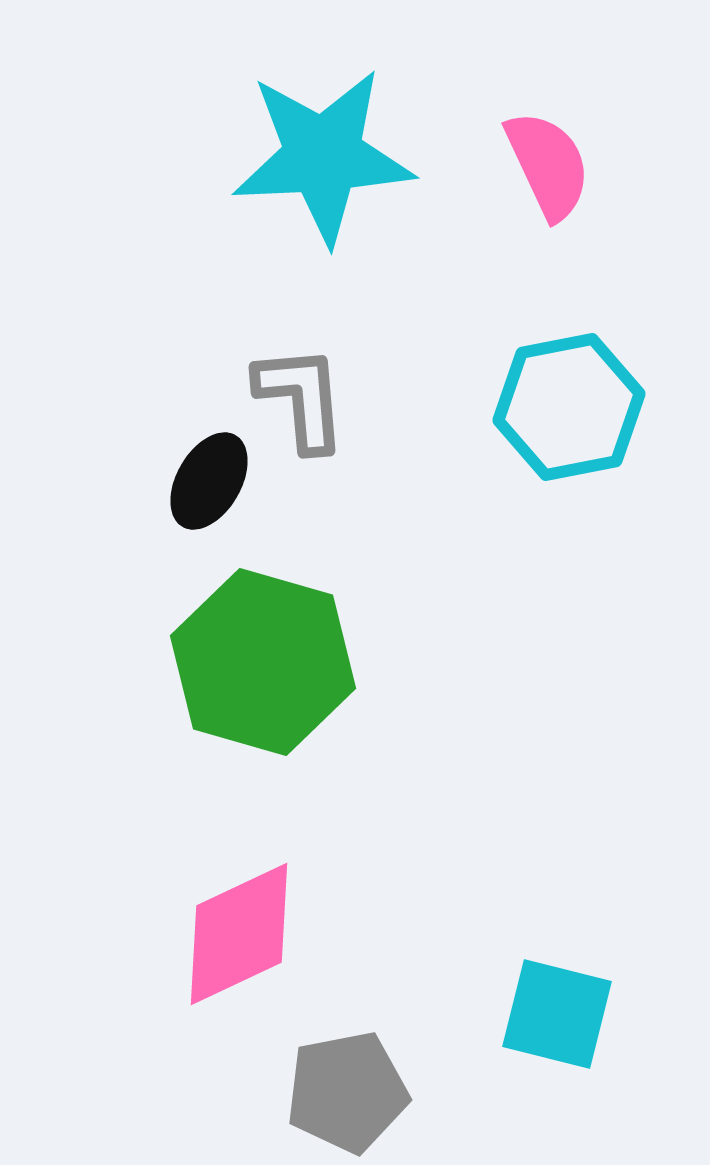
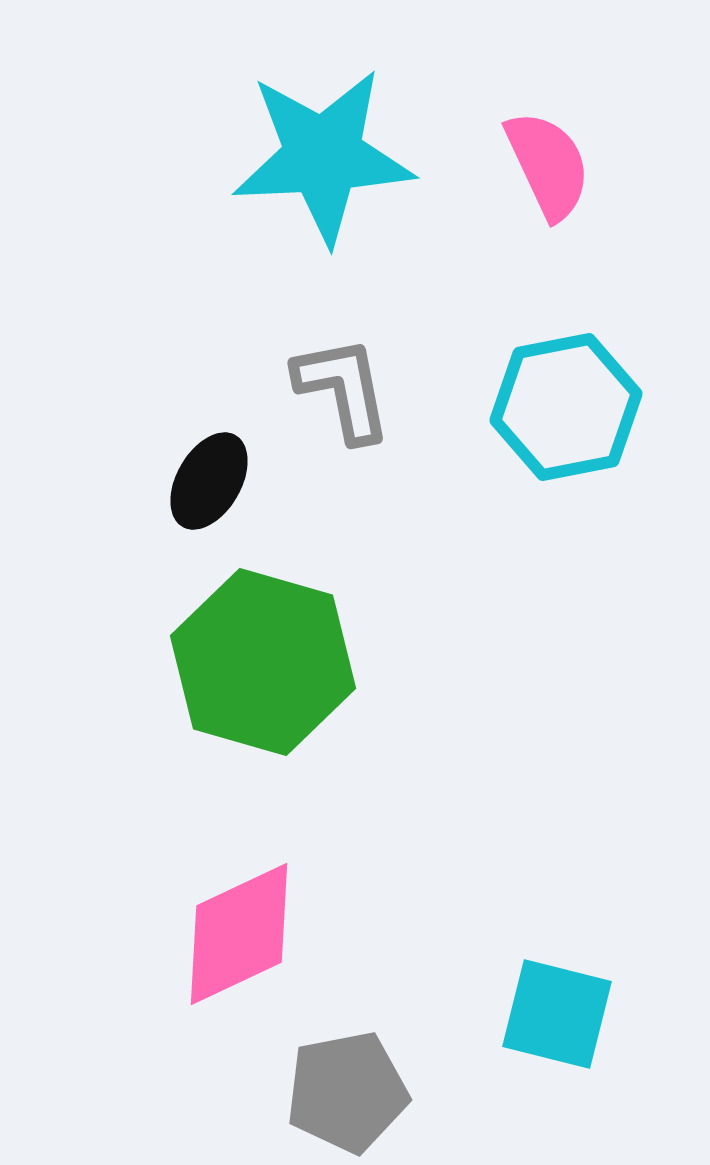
gray L-shape: moved 42 px right, 9 px up; rotated 6 degrees counterclockwise
cyan hexagon: moved 3 px left
